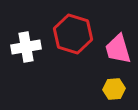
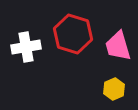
pink trapezoid: moved 3 px up
yellow hexagon: rotated 20 degrees counterclockwise
